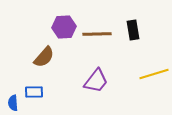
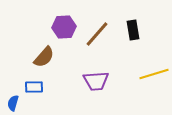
brown line: rotated 48 degrees counterclockwise
purple trapezoid: rotated 48 degrees clockwise
blue rectangle: moved 5 px up
blue semicircle: rotated 21 degrees clockwise
